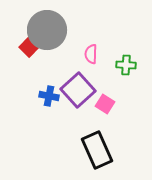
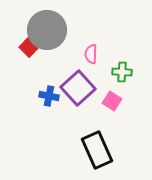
green cross: moved 4 px left, 7 px down
purple square: moved 2 px up
pink square: moved 7 px right, 3 px up
